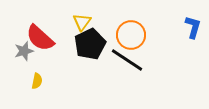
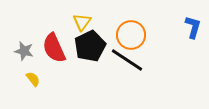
red semicircle: moved 14 px right, 10 px down; rotated 24 degrees clockwise
black pentagon: moved 2 px down
gray star: rotated 30 degrees clockwise
yellow semicircle: moved 4 px left, 2 px up; rotated 49 degrees counterclockwise
